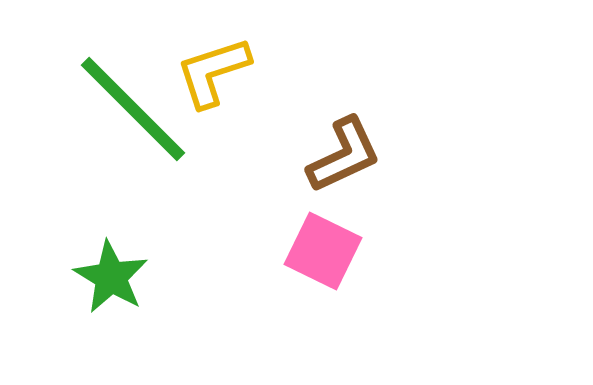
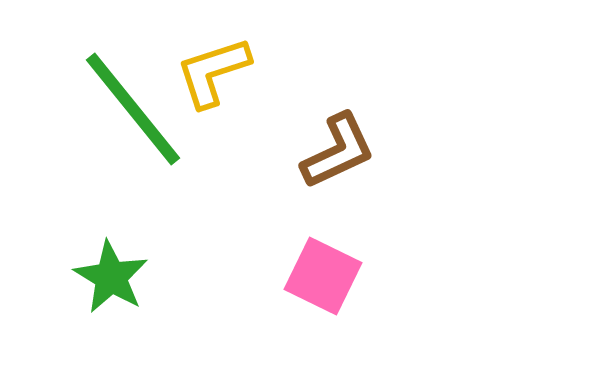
green line: rotated 6 degrees clockwise
brown L-shape: moved 6 px left, 4 px up
pink square: moved 25 px down
